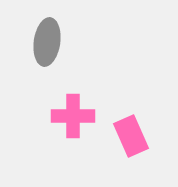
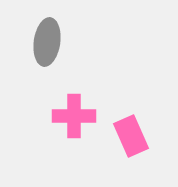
pink cross: moved 1 px right
